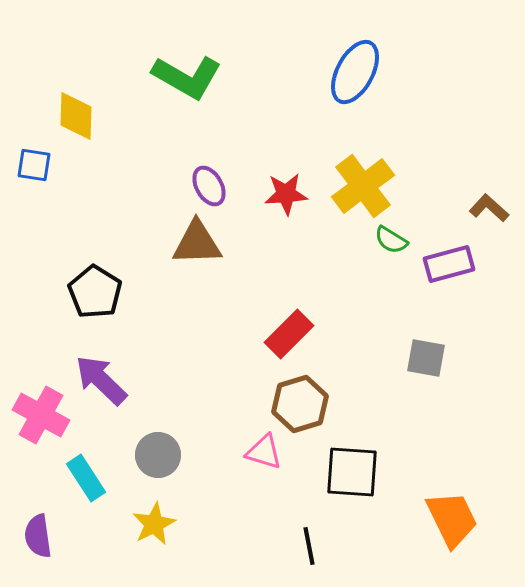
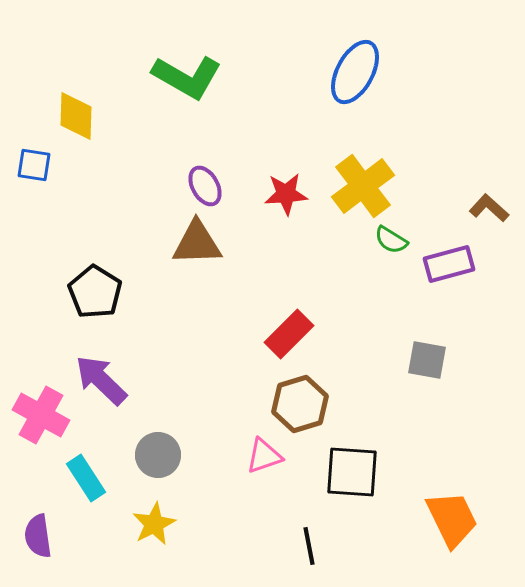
purple ellipse: moved 4 px left
gray square: moved 1 px right, 2 px down
pink triangle: moved 4 px down; rotated 36 degrees counterclockwise
